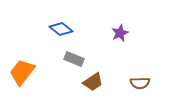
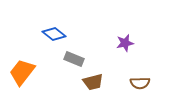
blue diamond: moved 7 px left, 5 px down
purple star: moved 5 px right, 10 px down; rotated 12 degrees clockwise
brown trapezoid: rotated 20 degrees clockwise
